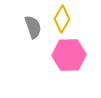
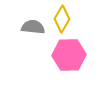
gray semicircle: rotated 65 degrees counterclockwise
